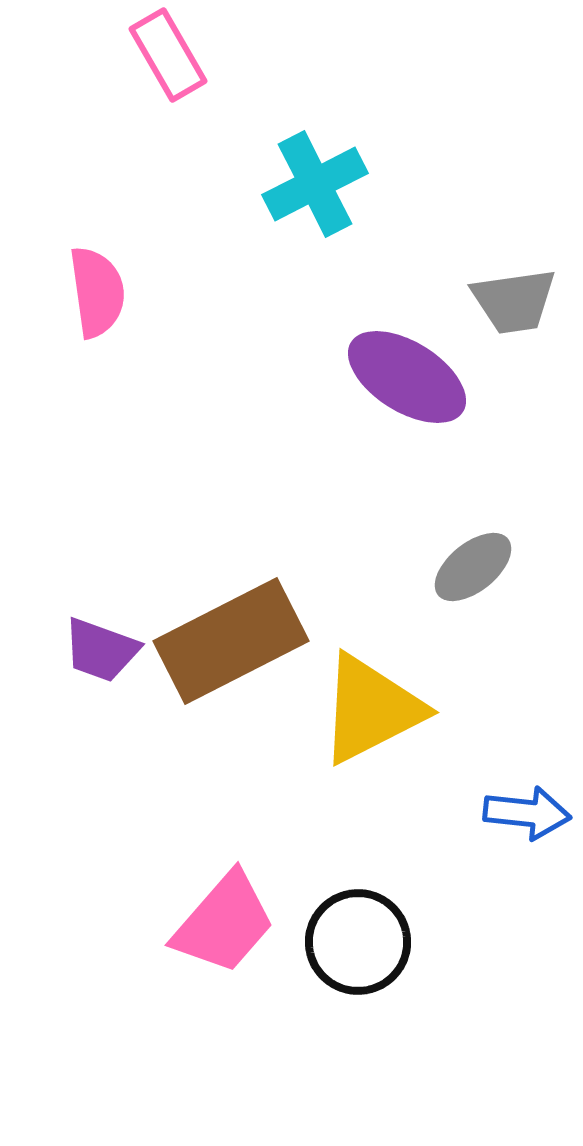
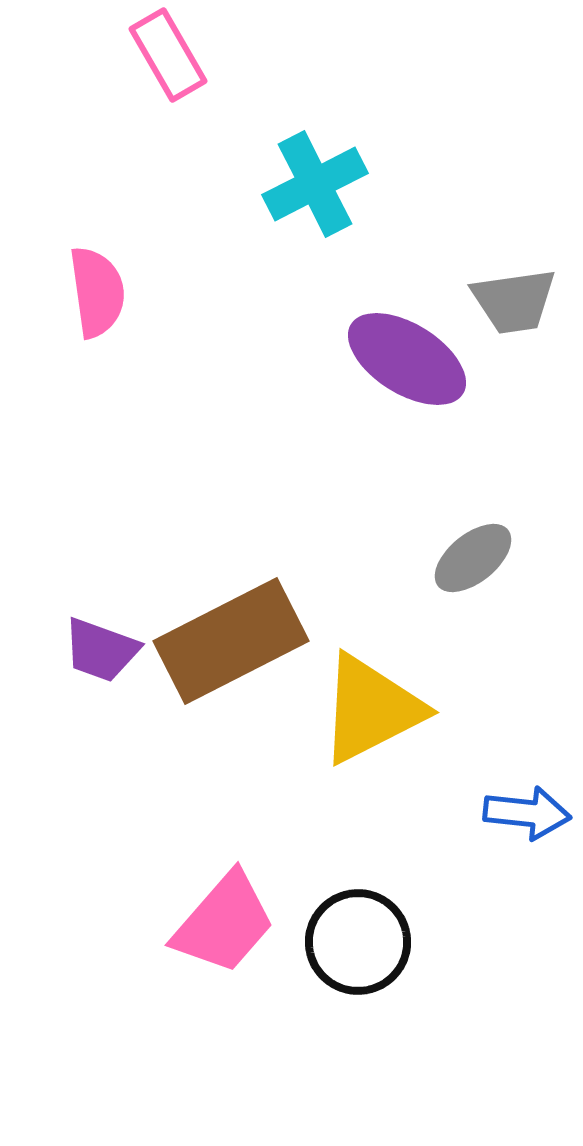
purple ellipse: moved 18 px up
gray ellipse: moved 9 px up
